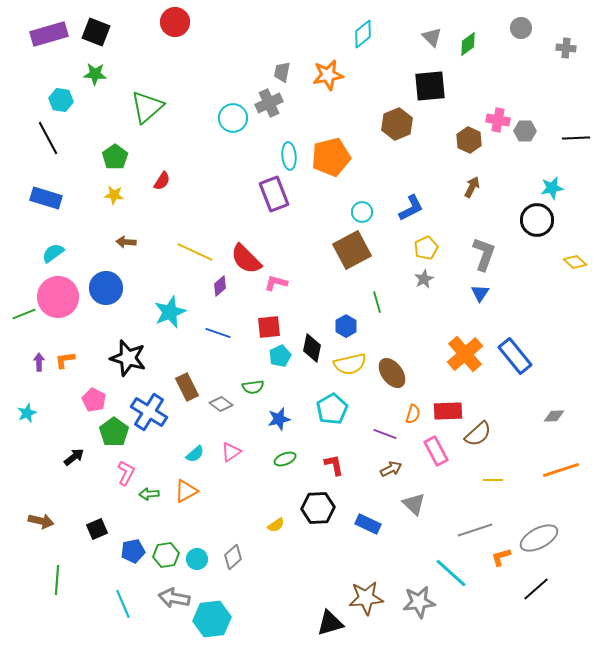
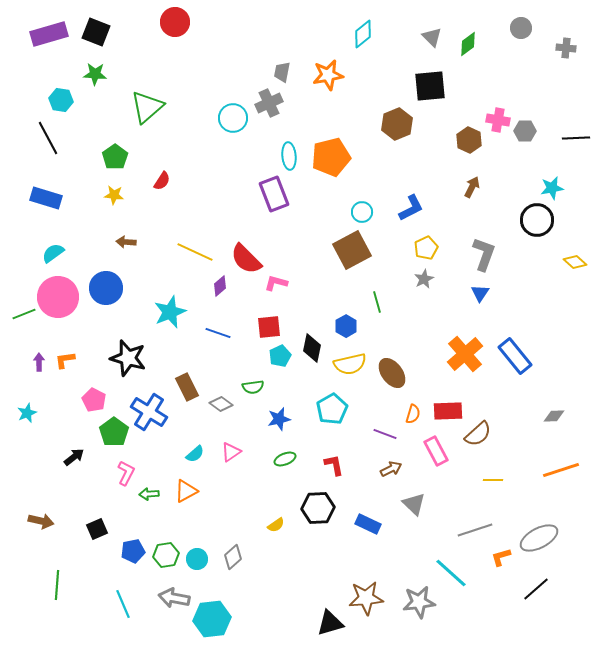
green line at (57, 580): moved 5 px down
